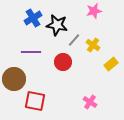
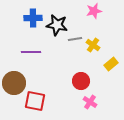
blue cross: rotated 30 degrees clockwise
gray line: moved 1 px right, 1 px up; rotated 40 degrees clockwise
red circle: moved 18 px right, 19 px down
brown circle: moved 4 px down
